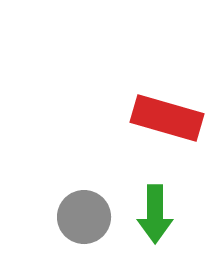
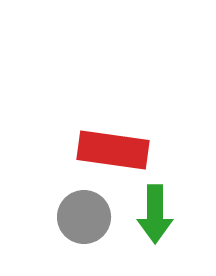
red rectangle: moved 54 px left, 32 px down; rotated 8 degrees counterclockwise
